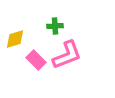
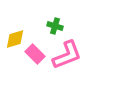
green cross: rotated 21 degrees clockwise
pink rectangle: moved 1 px left, 6 px up
